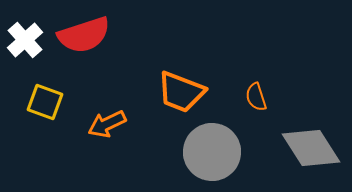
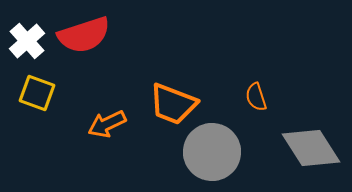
white cross: moved 2 px right, 1 px down
orange trapezoid: moved 8 px left, 12 px down
yellow square: moved 8 px left, 9 px up
